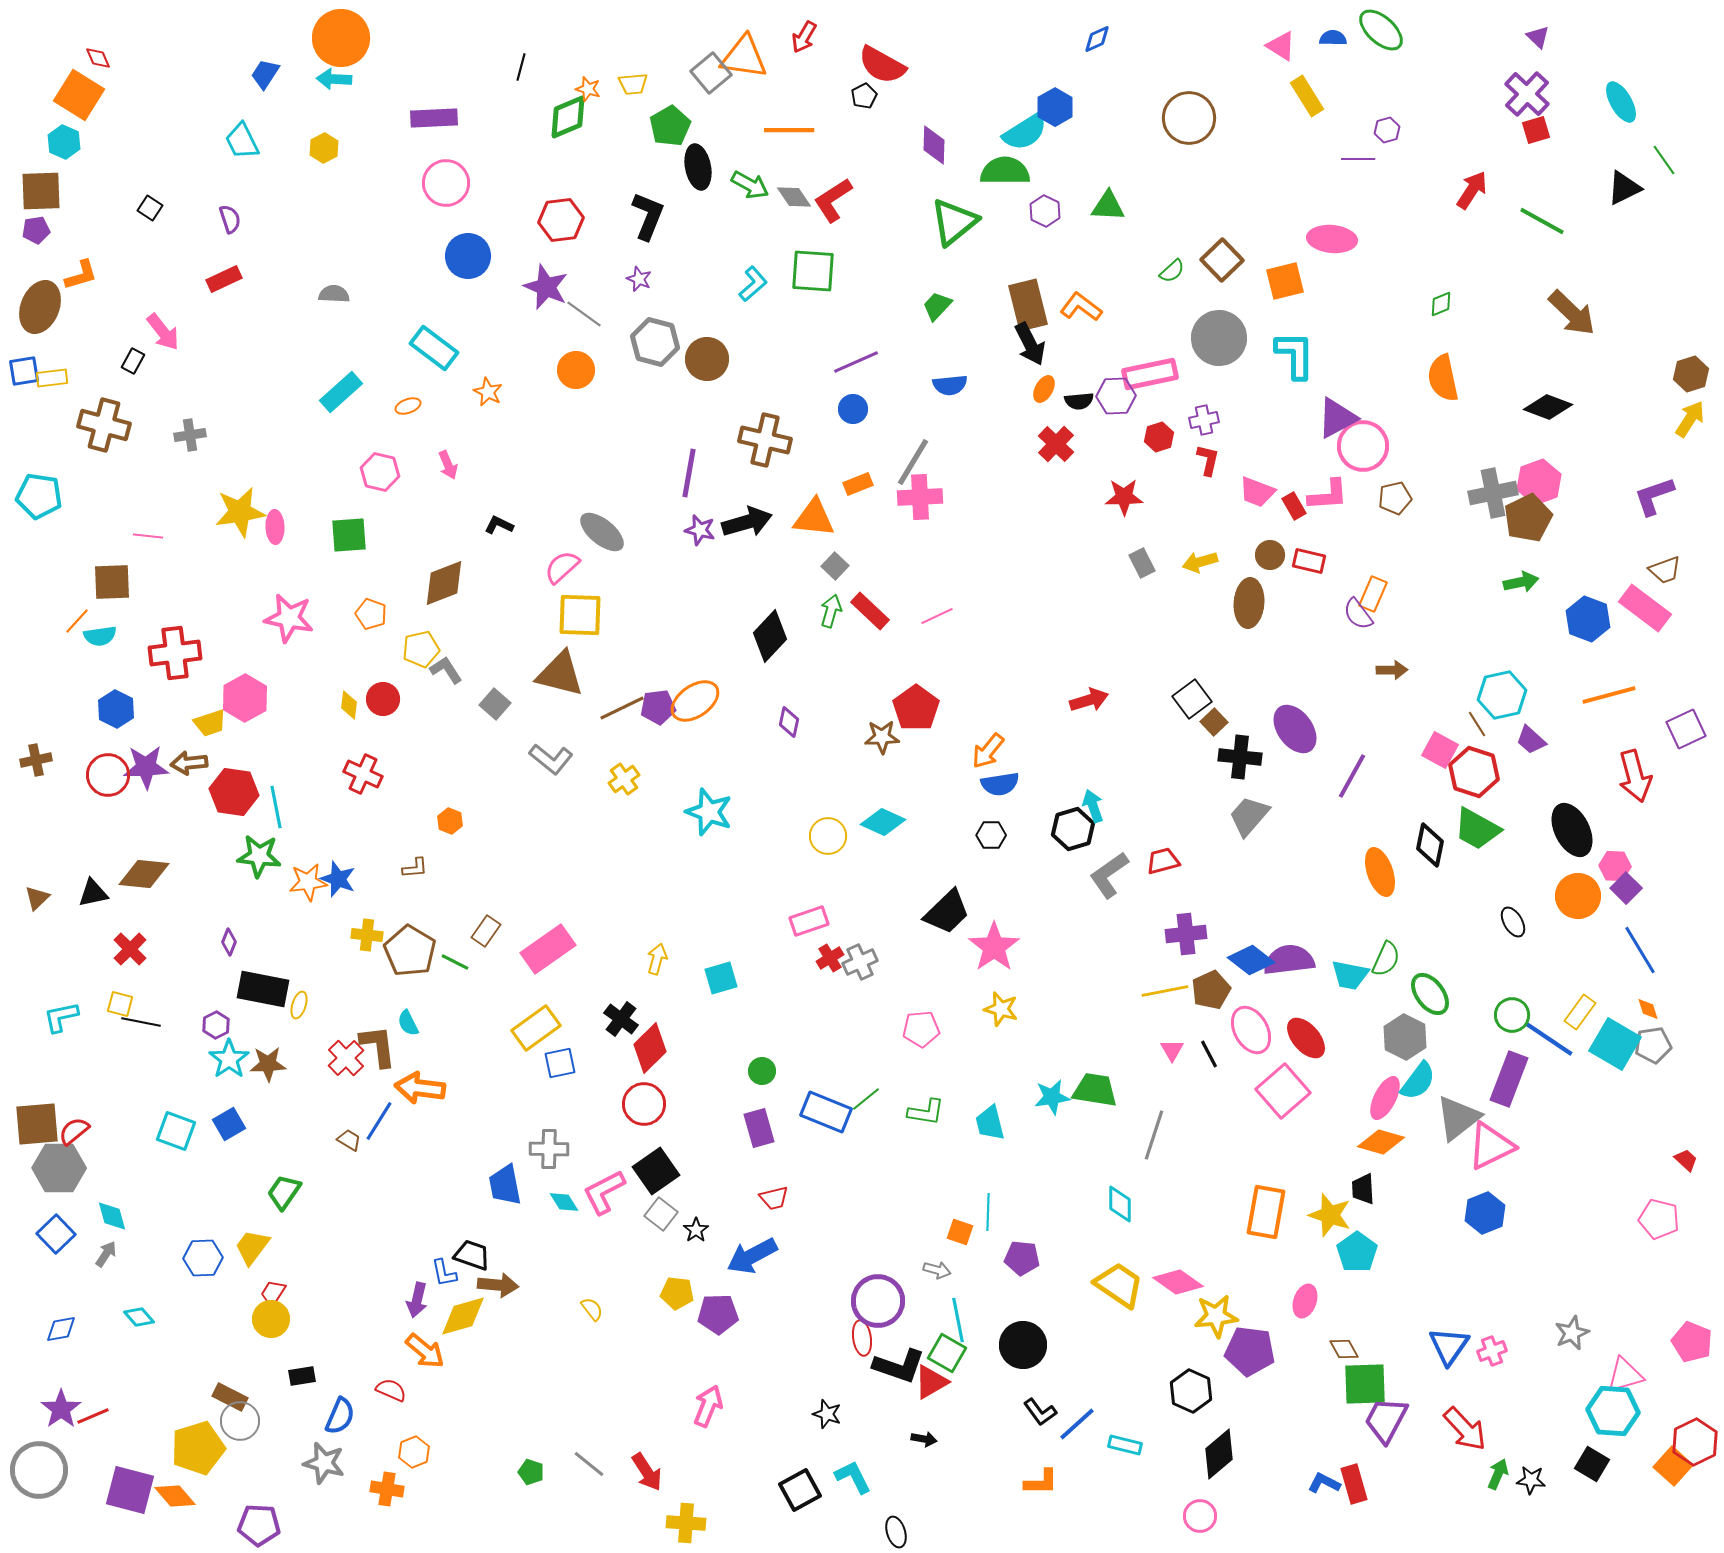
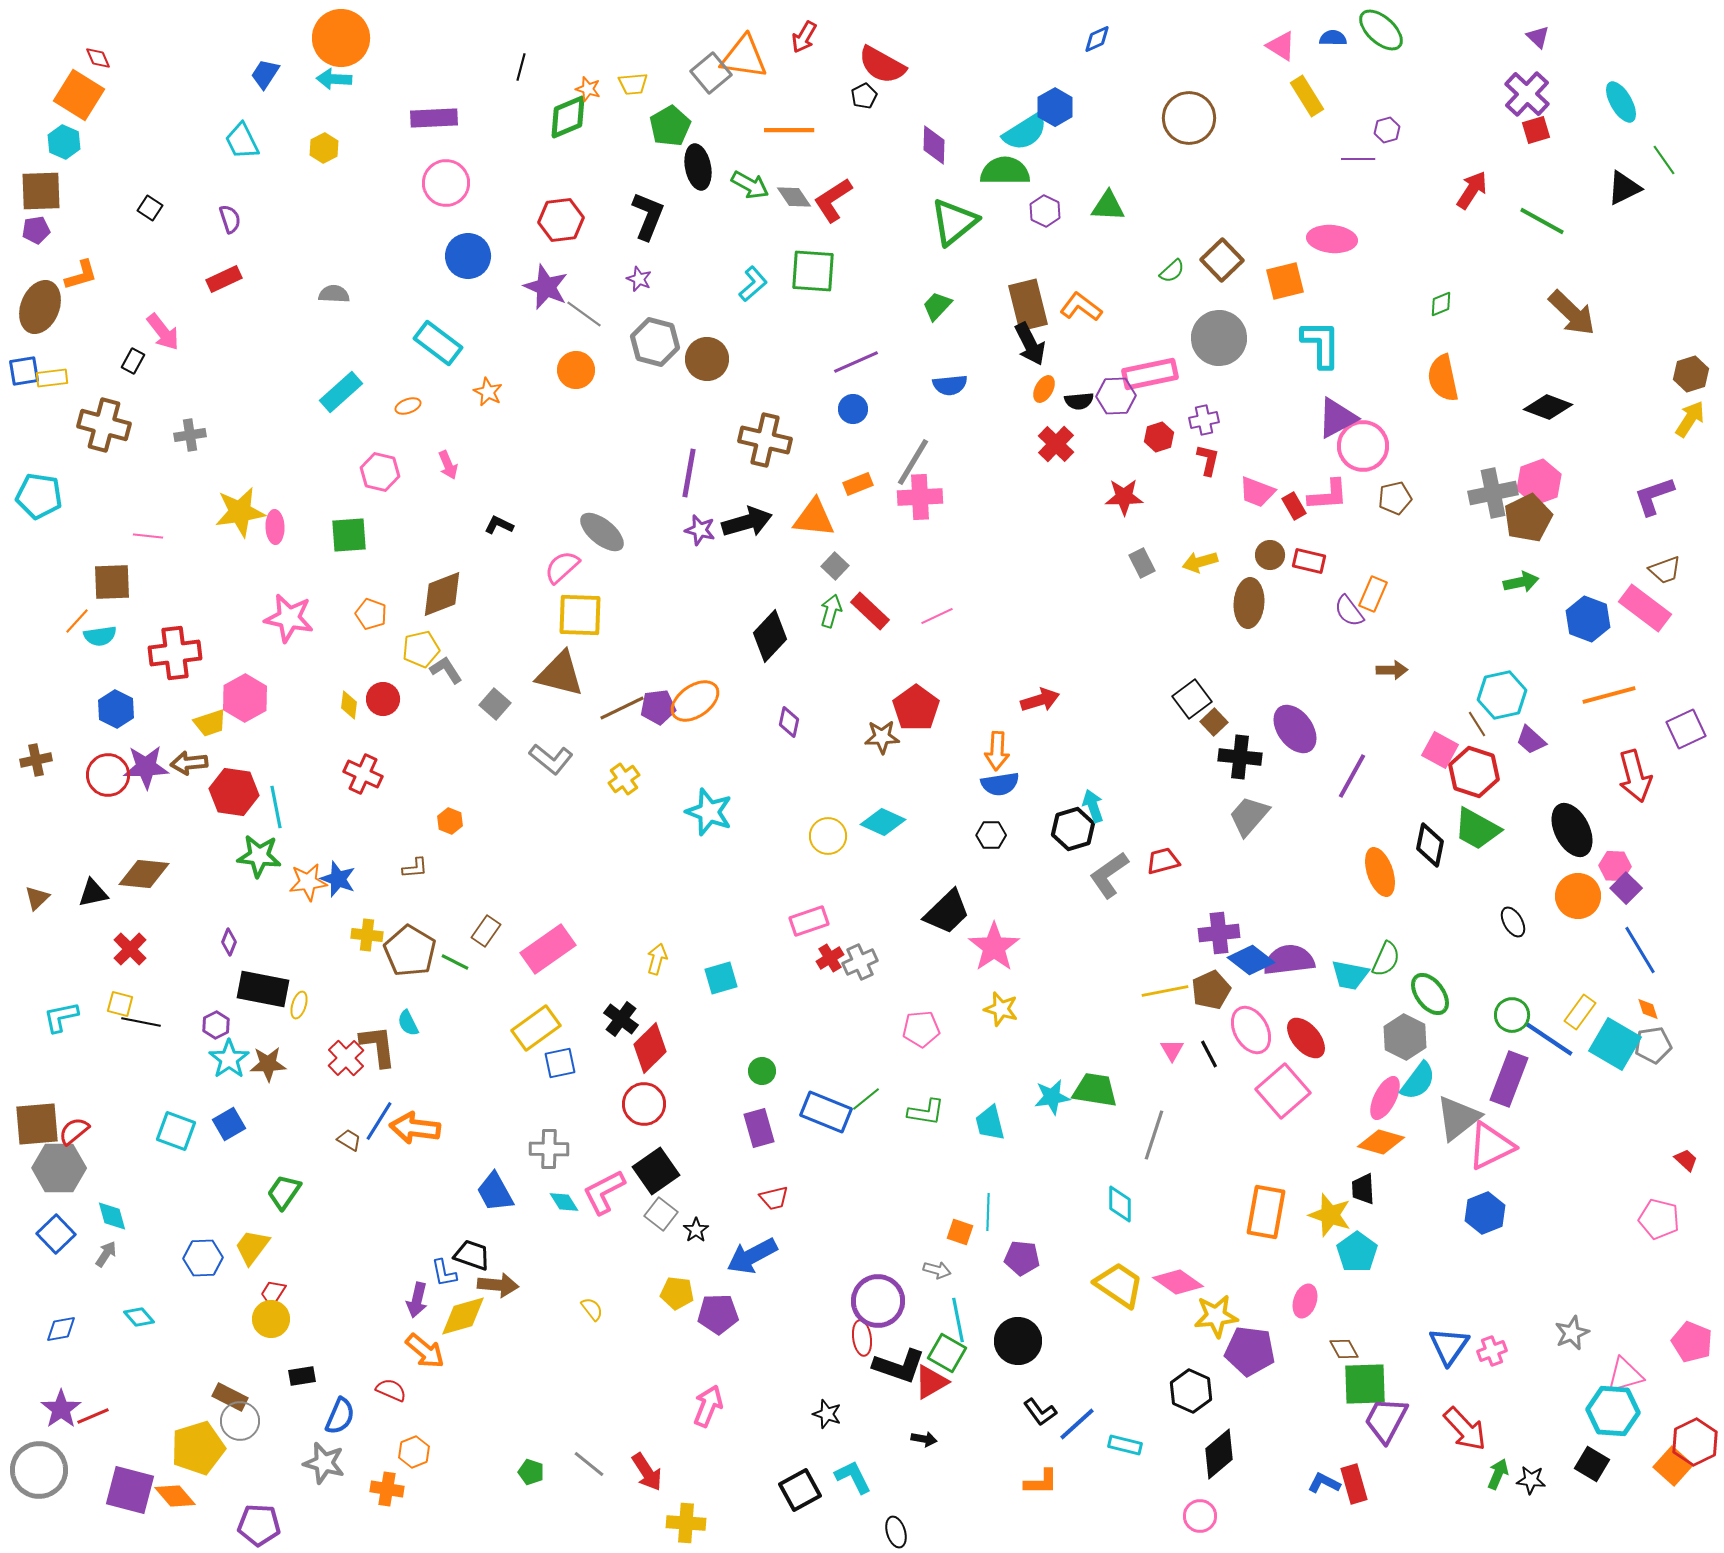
cyan rectangle at (434, 348): moved 4 px right, 5 px up
cyan L-shape at (1295, 355): moved 26 px right, 11 px up
brown diamond at (444, 583): moved 2 px left, 11 px down
purple semicircle at (1358, 614): moved 9 px left, 3 px up
red arrow at (1089, 700): moved 49 px left
orange arrow at (988, 751): moved 9 px right; rotated 36 degrees counterclockwise
purple cross at (1186, 934): moved 33 px right, 1 px up
orange arrow at (420, 1088): moved 5 px left, 40 px down
blue trapezoid at (505, 1185): moved 10 px left, 7 px down; rotated 18 degrees counterclockwise
black circle at (1023, 1345): moved 5 px left, 4 px up
